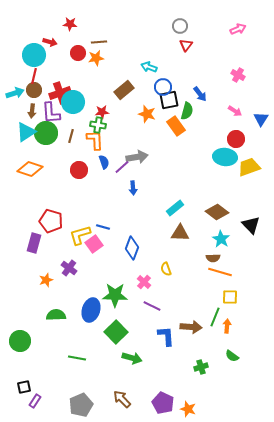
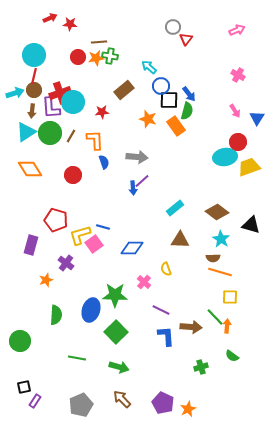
gray circle at (180, 26): moved 7 px left, 1 px down
pink arrow at (238, 29): moved 1 px left, 1 px down
red arrow at (50, 42): moved 24 px up; rotated 40 degrees counterclockwise
red triangle at (186, 45): moved 6 px up
red circle at (78, 53): moved 4 px down
cyan arrow at (149, 67): rotated 21 degrees clockwise
blue circle at (163, 87): moved 2 px left, 1 px up
blue arrow at (200, 94): moved 11 px left
black square at (169, 100): rotated 12 degrees clockwise
pink arrow at (235, 111): rotated 24 degrees clockwise
purple L-shape at (51, 113): moved 5 px up
orange star at (147, 114): moved 1 px right, 5 px down
blue triangle at (261, 119): moved 4 px left, 1 px up
green cross at (98, 125): moved 12 px right, 69 px up
green circle at (46, 133): moved 4 px right
brown line at (71, 136): rotated 16 degrees clockwise
red circle at (236, 139): moved 2 px right, 3 px down
gray arrow at (137, 157): rotated 15 degrees clockwise
cyan ellipse at (225, 157): rotated 15 degrees counterclockwise
purple line at (122, 167): moved 20 px right, 14 px down
orange diamond at (30, 169): rotated 40 degrees clockwise
red circle at (79, 170): moved 6 px left, 5 px down
red pentagon at (51, 221): moved 5 px right, 1 px up
black triangle at (251, 225): rotated 30 degrees counterclockwise
brown triangle at (180, 233): moved 7 px down
purple rectangle at (34, 243): moved 3 px left, 2 px down
blue diamond at (132, 248): rotated 70 degrees clockwise
purple cross at (69, 268): moved 3 px left, 5 px up
purple line at (152, 306): moved 9 px right, 4 px down
green semicircle at (56, 315): rotated 96 degrees clockwise
green line at (215, 317): rotated 66 degrees counterclockwise
green arrow at (132, 358): moved 13 px left, 9 px down
orange star at (188, 409): rotated 28 degrees clockwise
